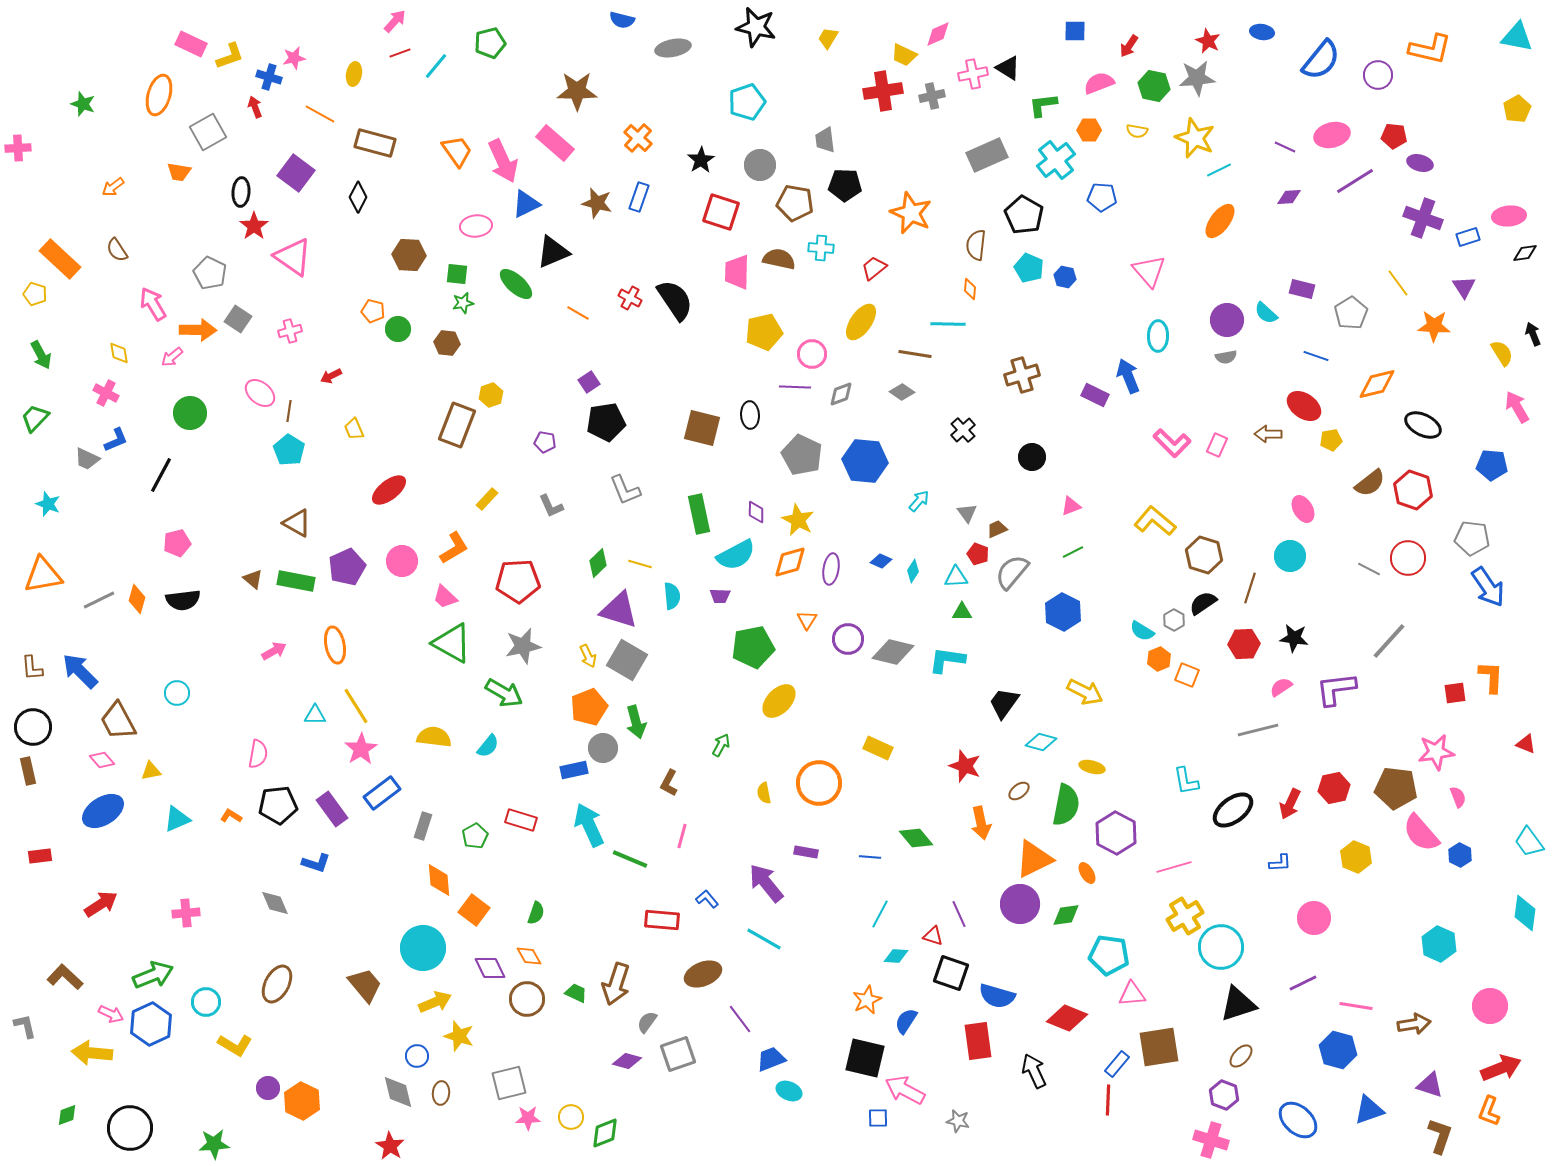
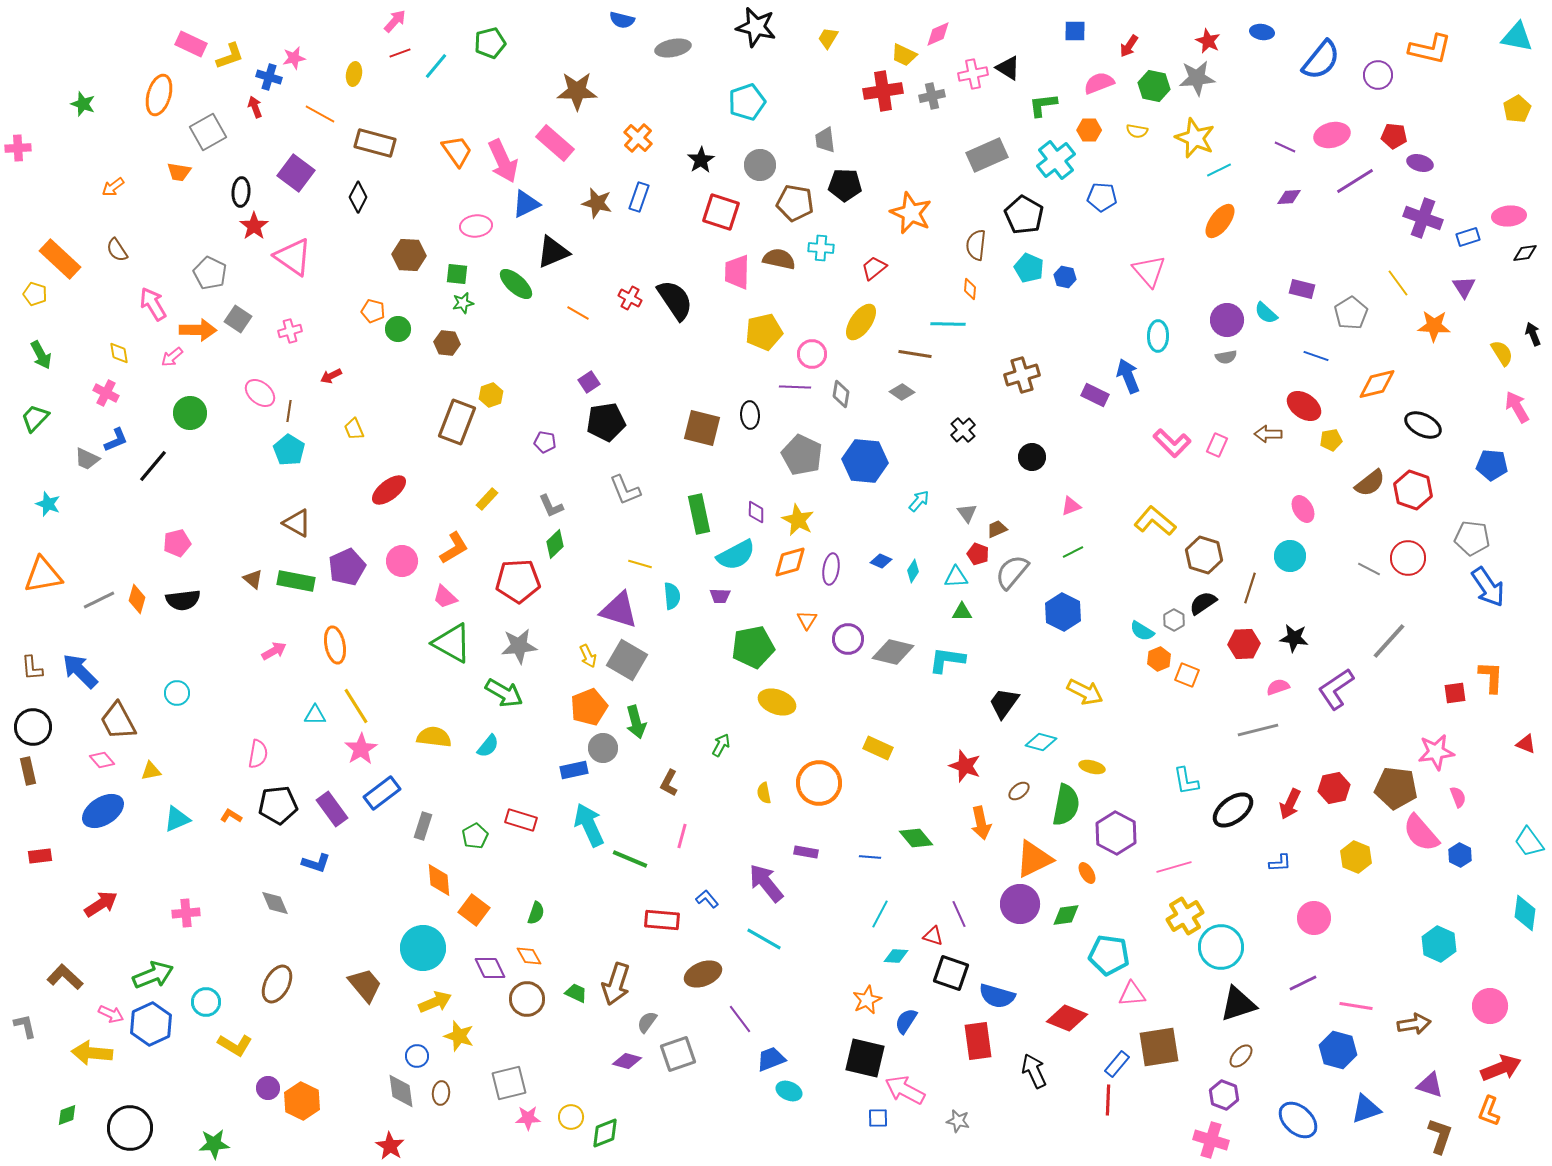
gray diamond at (841, 394): rotated 60 degrees counterclockwise
brown rectangle at (457, 425): moved 3 px up
black line at (161, 475): moved 8 px left, 9 px up; rotated 12 degrees clockwise
green diamond at (598, 563): moved 43 px left, 19 px up
gray star at (523, 646): moved 4 px left; rotated 6 degrees clockwise
pink semicircle at (1281, 687): moved 3 px left; rotated 15 degrees clockwise
purple L-shape at (1336, 689): rotated 27 degrees counterclockwise
yellow ellipse at (779, 701): moved 2 px left, 1 px down; rotated 66 degrees clockwise
gray diamond at (398, 1092): moved 3 px right, 1 px up; rotated 6 degrees clockwise
blue triangle at (1369, 1110): moved 3 px left, 1 px up
